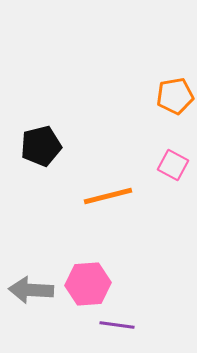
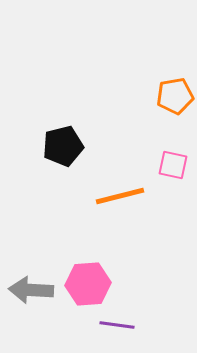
black pentagon: moved 22 px right
pink square: rotated 16 degrees counterclockwise
orange line: moved 12 px right
